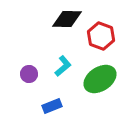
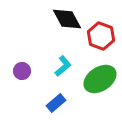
black diamond: rotated 60 degrees clockwise
purple circle: moved 7 px left, 3 px up
blue rectangle: moved 4 px right, 3 px up; rotated 18 degrees counterclockwise
